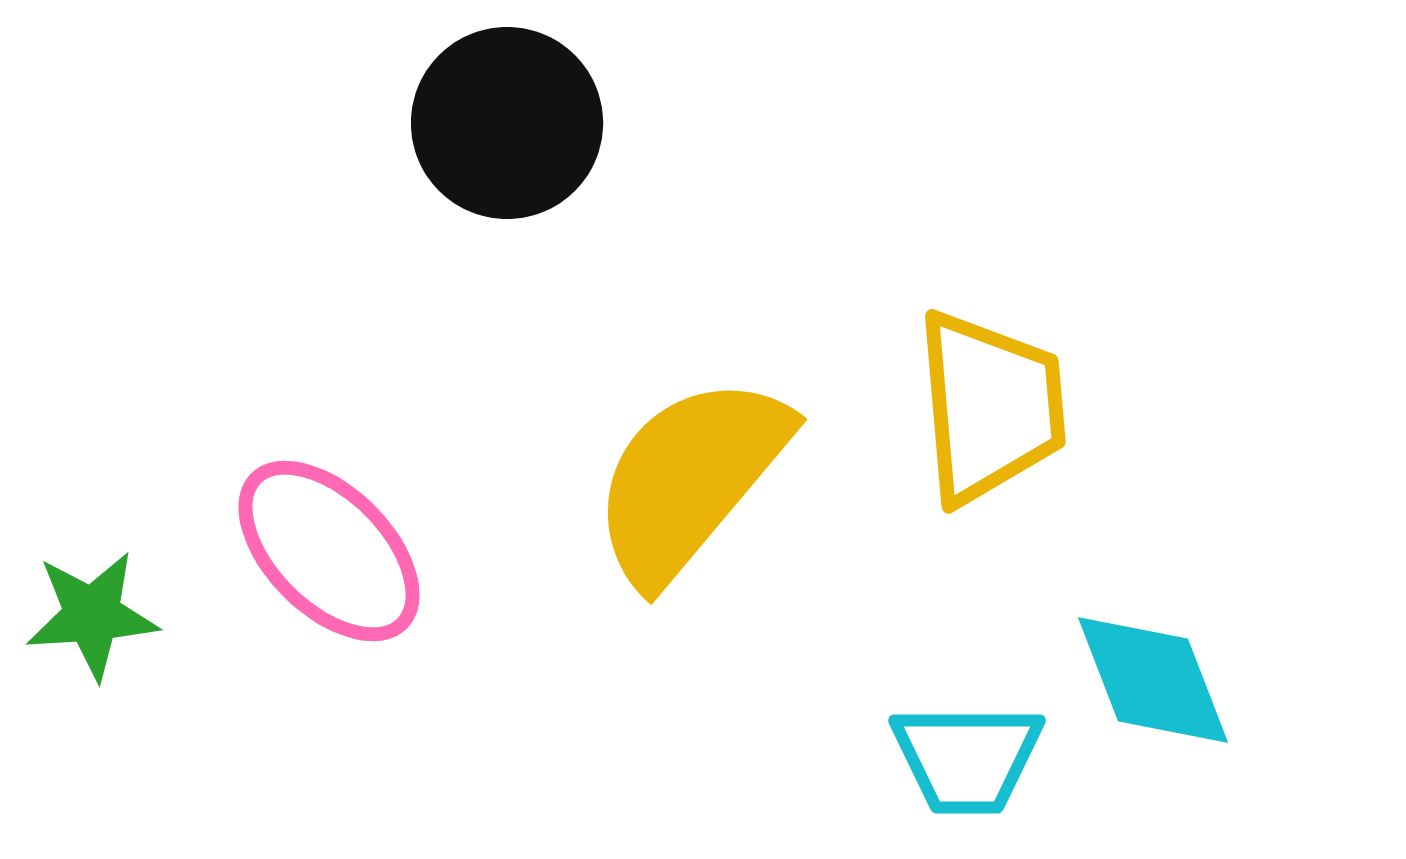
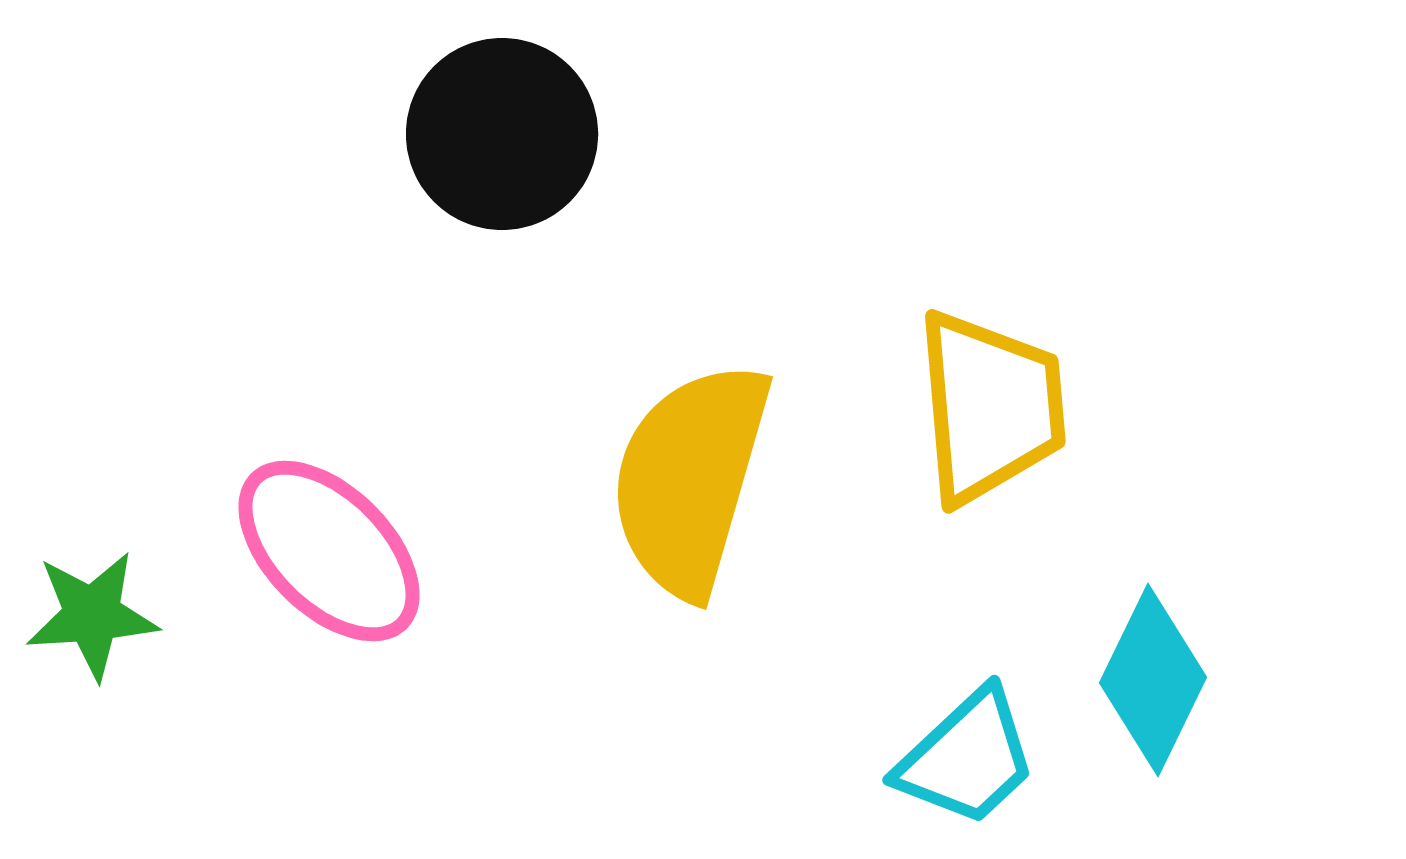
black circle: moved 5 px left, 11 px down
yellow semicircle: rotated 24 degrees counterclockwise
cyan diamond: rotated 47 degrees clockwise
cyan trapezoid: rotated 43 degrees counterclockwise
